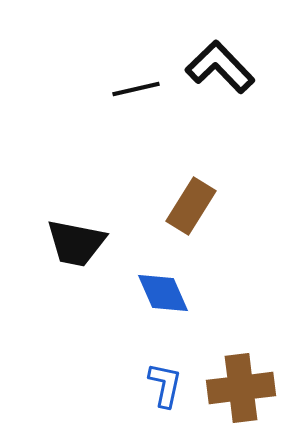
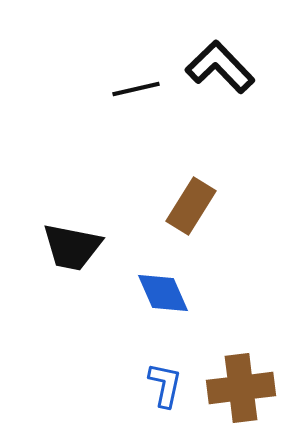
black trapezoid: moved 4 px left, 4 px down
